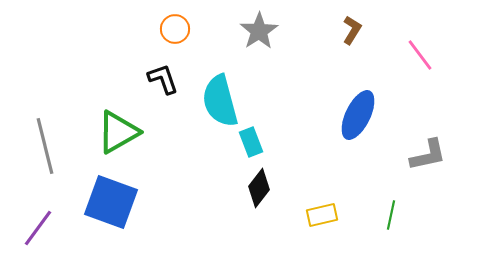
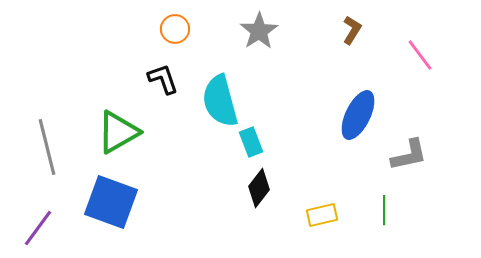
gray line: moved 2 px right, 1 px down
gray L-shape: moved 19 px left
green line: moved 7 px left, 5 px up; rotated 12 degrees counterclockwise
